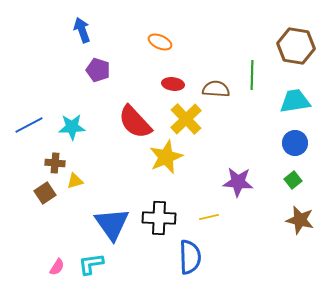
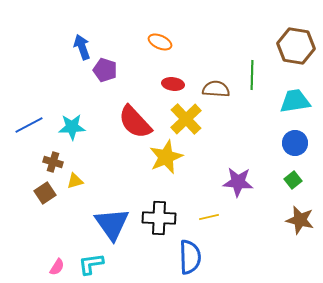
blue arrow: moved 17 px down
purple pentagon: moved 7 px right
brown cross: moved 2 px left, 1 px up; rotated 12 degrees clockwise
